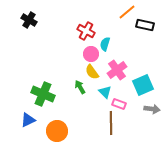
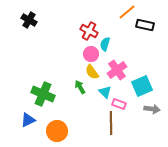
red cross: moved 3 px right
cyan square: moved 1 px left, 1 px down
